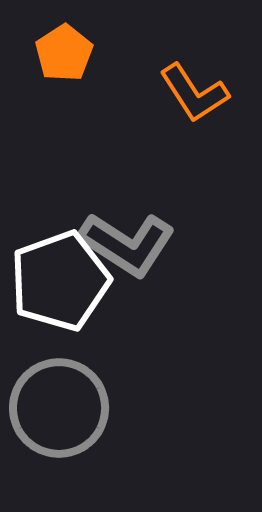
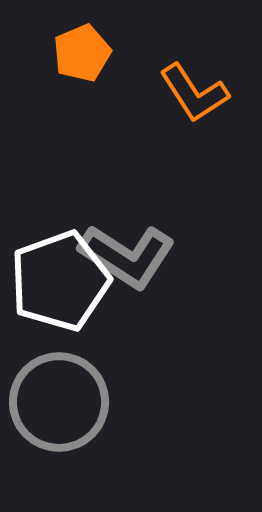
orange pentagon: moved 18 px right; rotated 10 degrees clockwise
gray L-shape: moved 12 px down
gray circle: moved 6 px up
